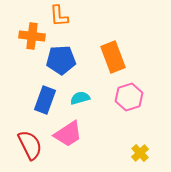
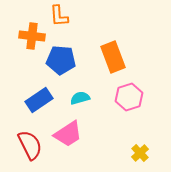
blue pentagon: rotated 8 degrees clockwise
blue rectangle: moved 6 px left; rotated 36 degrees clockwise
